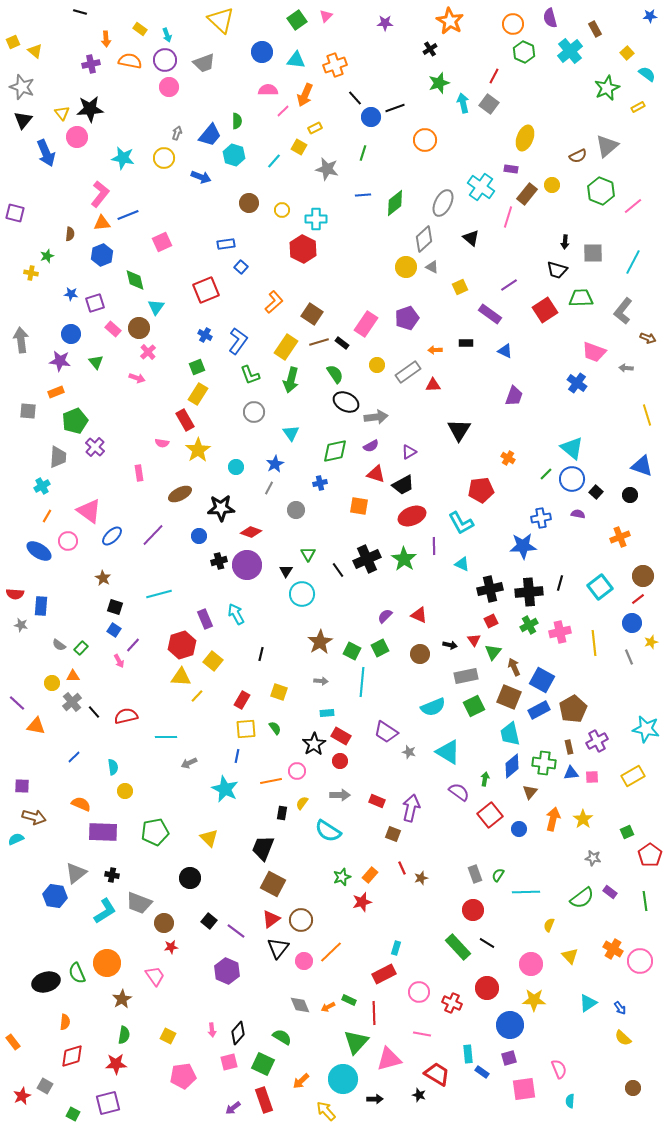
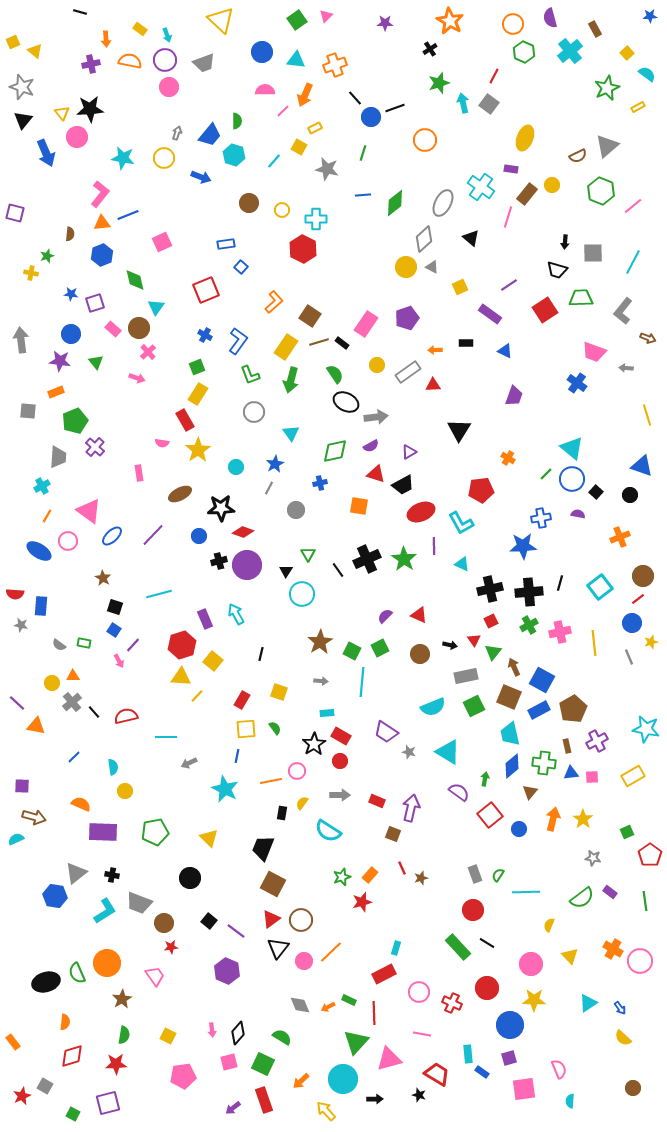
pink semicircle at (268, 90): moved 3 px left
brown square at (312, 314): moved 2 px left, 2 px down
red ellipse at (412, 516): moved 9 px right, 4 px up
red diamond at (251, 532): moved 8 px left
green rectangle at (81, 648): moved 3 px right, 5 px up; rotated 56 degrees clockwise
brown rectangle at (569, 747): moved 2 px left, 1 px up
